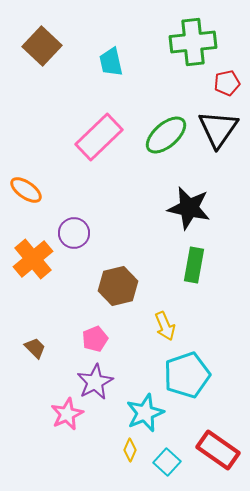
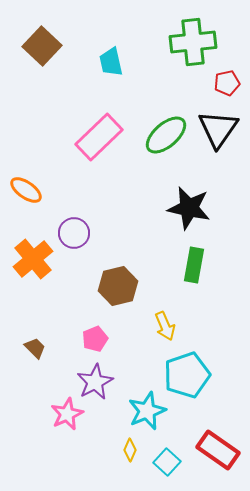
cyan star: moved 2 px right, 2 px up
